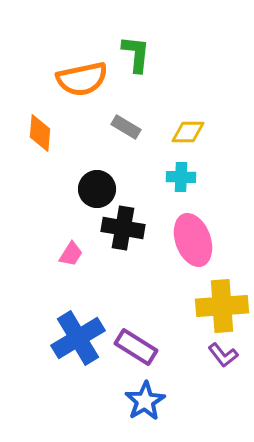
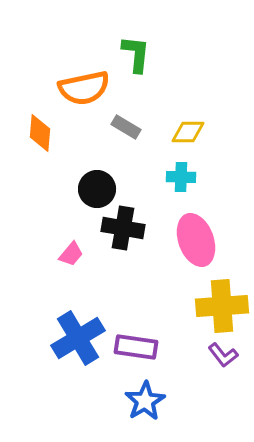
orange semicircle: moved 2 px right, 9 px down
pink ellipse: moved 3 px right
pink trapezoid: rotated 8 degrees clockwise
purple rectangle: rotated 24 degrees counterclockwise
